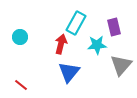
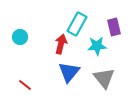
cyan rectangle: moved 1 px right, 1 px down
cyan star: moved 1 px down
gray triangle: moved 17 px left, 13 px down; rotated 20 degrees counterclockwise
red line: moved 4 px right
